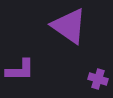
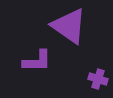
purple L-shape: moved 17 px right, 9 px up
